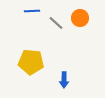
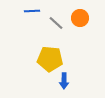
yellow pentagon: moved 19 px right, 3 px up
blue arrow: moved 1 px down
